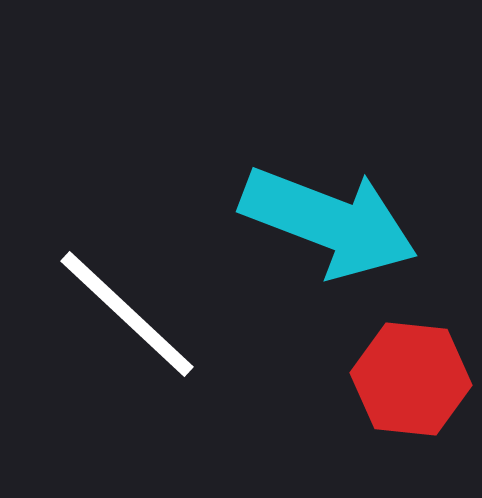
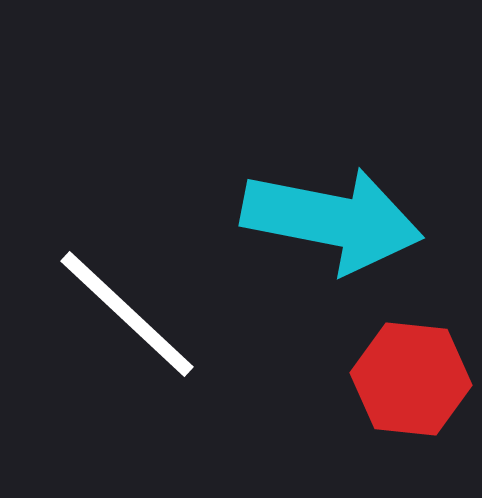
cyan arrow: moved 3 px right, 2 px up; rotated 10 degrees counterclockwise
